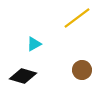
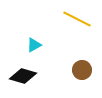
yellow line: moved 1 px down; rotated 64 degrees clockwise
cyan triangle: moved 1 px down
